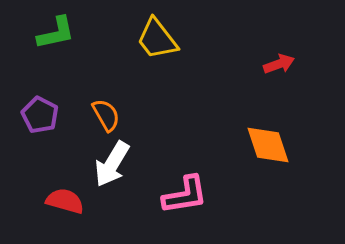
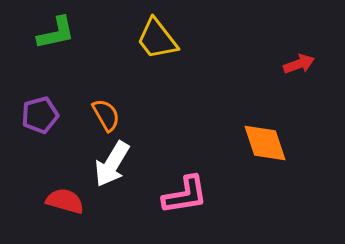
red arrow: moved 20 px right
purple pentagon: rotated 30 degrees clockwise
orange diamond: moved 3 px left, 2 px up
